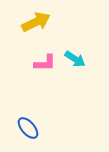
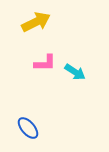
cyan arrow: moved 13 px down
